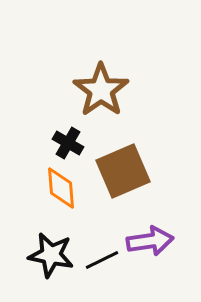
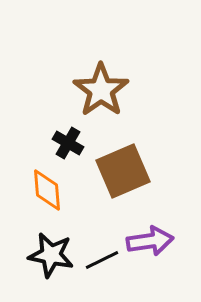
orange diamond: moved 14 px left, 2 px down
